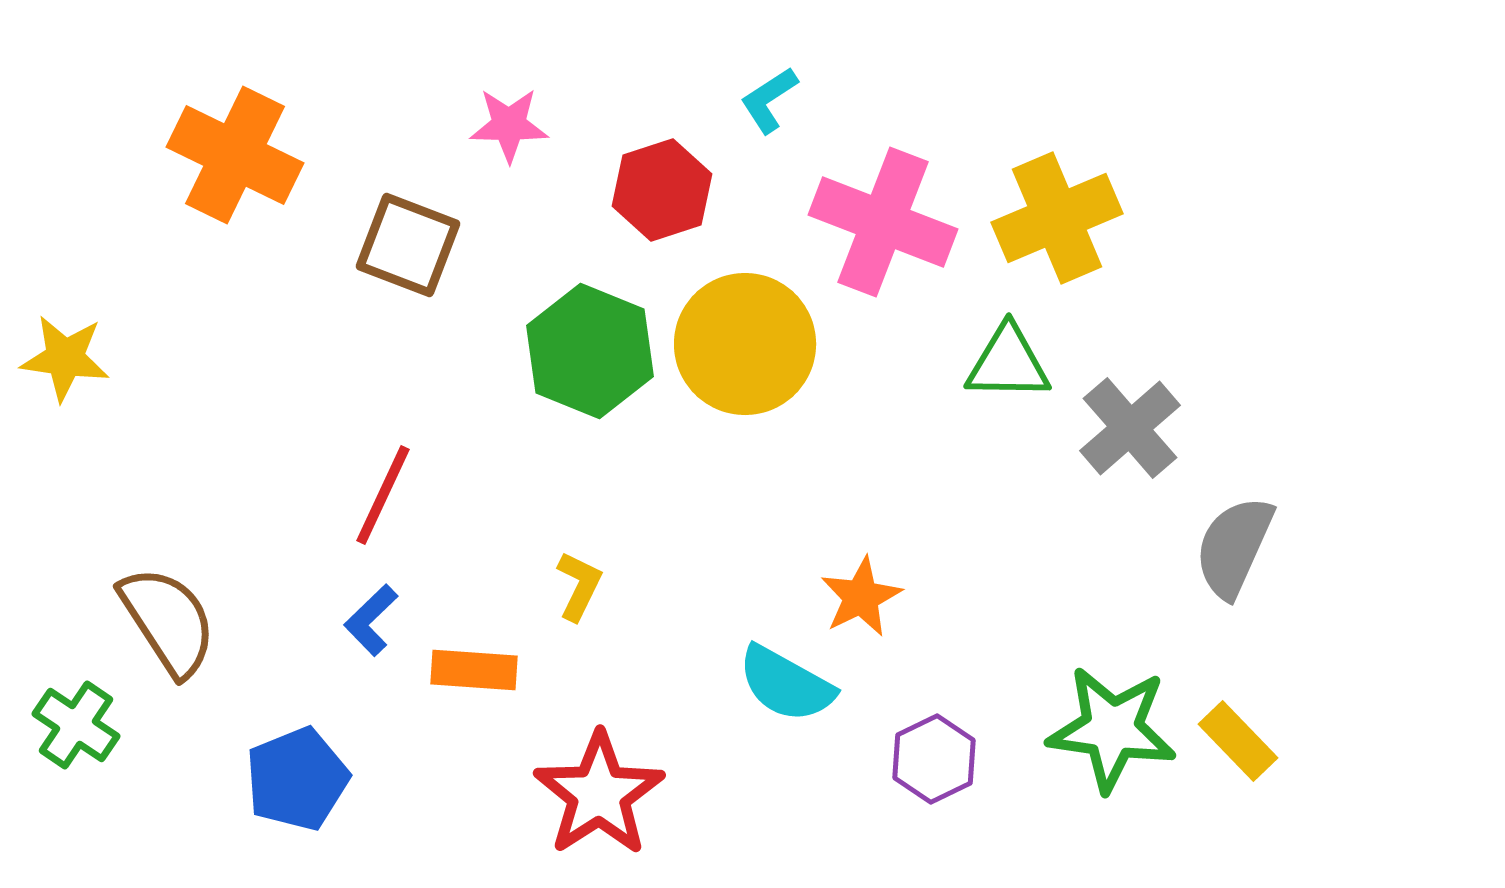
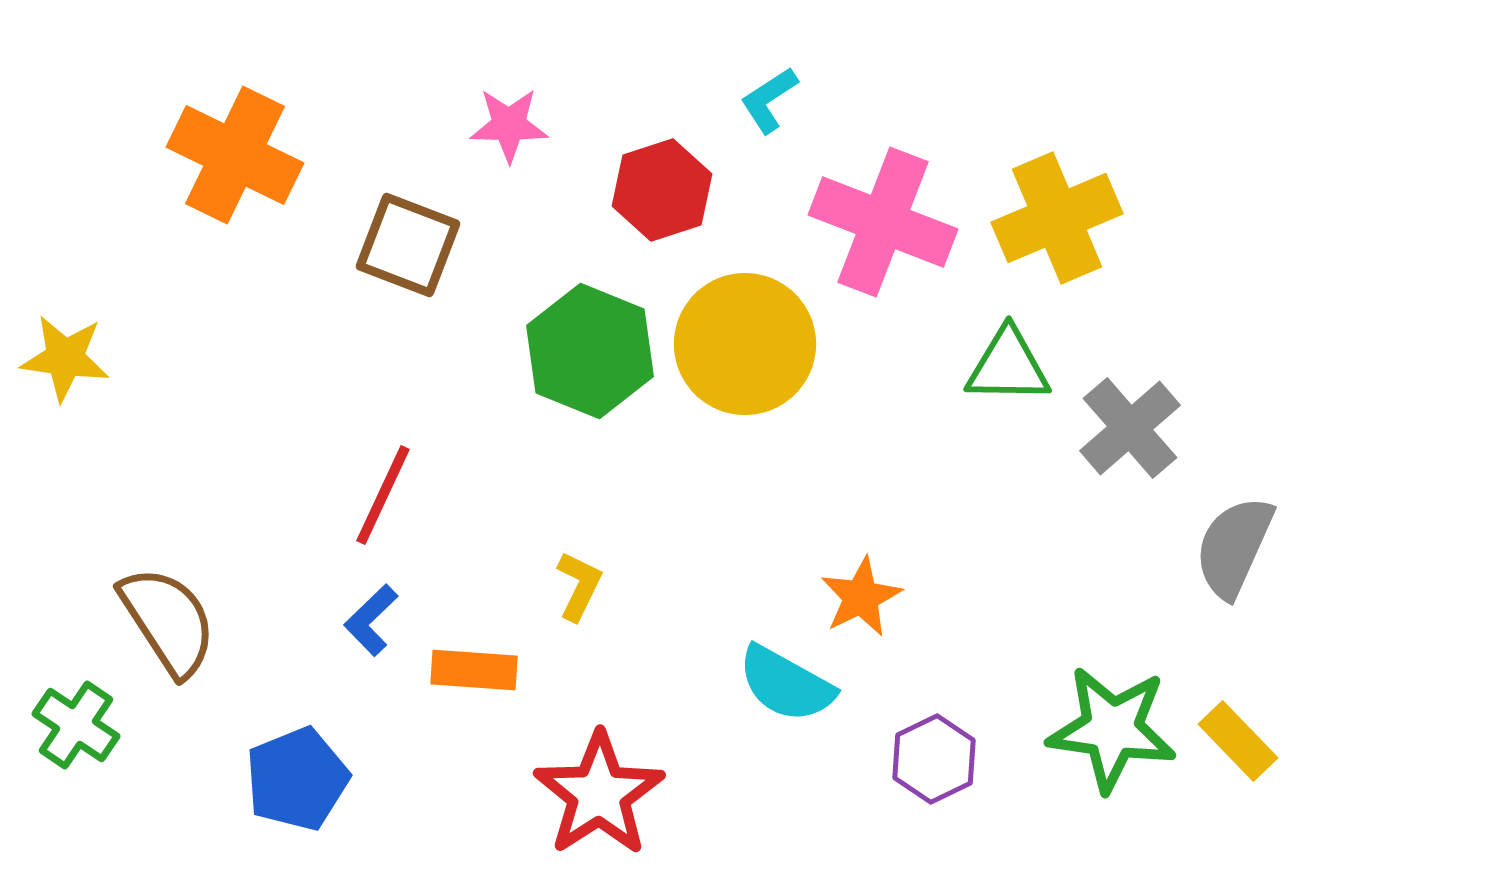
green triangle: moved 3 px down
